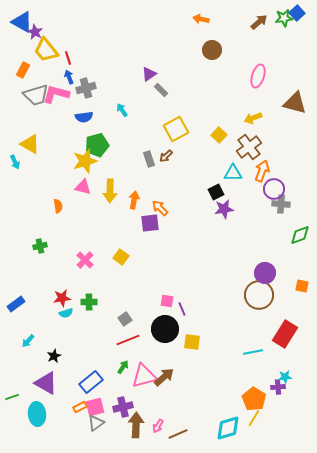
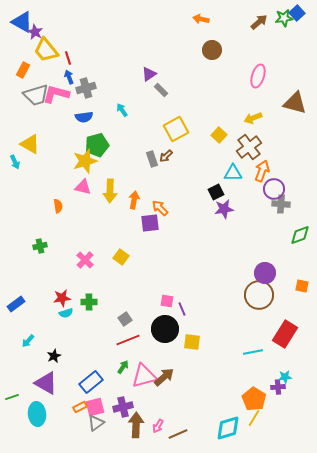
gray rectangle at (149, 159): moved 3 px right
